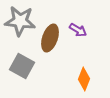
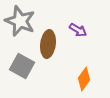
gray star: rotated 16 degrees clockwise
brown ellipse: moved 2 px left, 6 px down; rotated 12 degrees counterclockwise
orange diamond: rotated 15 degrees clockwise
